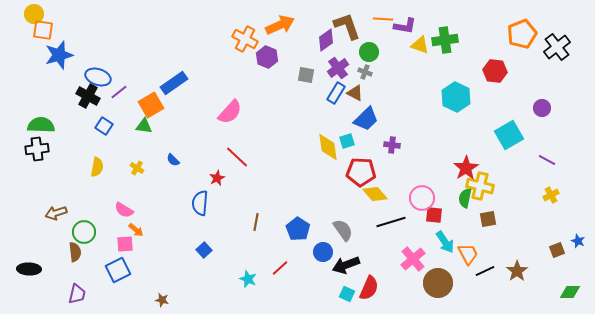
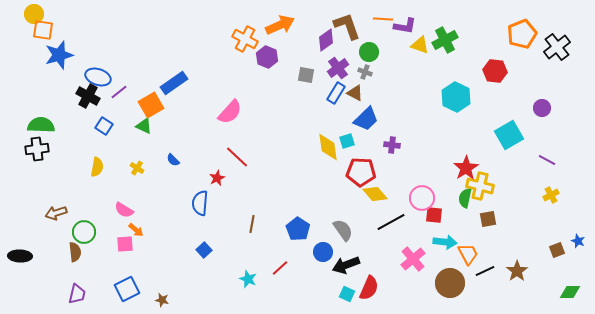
green cross at (445, 40): rotated 20 degrees counterclockwise
green triangle at (144, 126): rotated 18 degrees clockwise
brown line at (256, 222): moved 4 px left, 2 px down
black line at (391, 222): rotated 12 degrees counterclockwise
cyan arrow at (445, 242): rotated 50 degrees counterclockwise
black ellipse at (29, 269): moved 9 px left, 13 px up
blue square at (118, 270): moved 9 px right, 19 px down
brown circle at (438, 283): moved 12 px right
